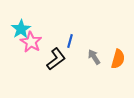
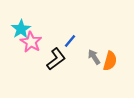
blue line: rotated 24 degrees clockwise
orange semicircle: moved 8 px left, 2 px down
